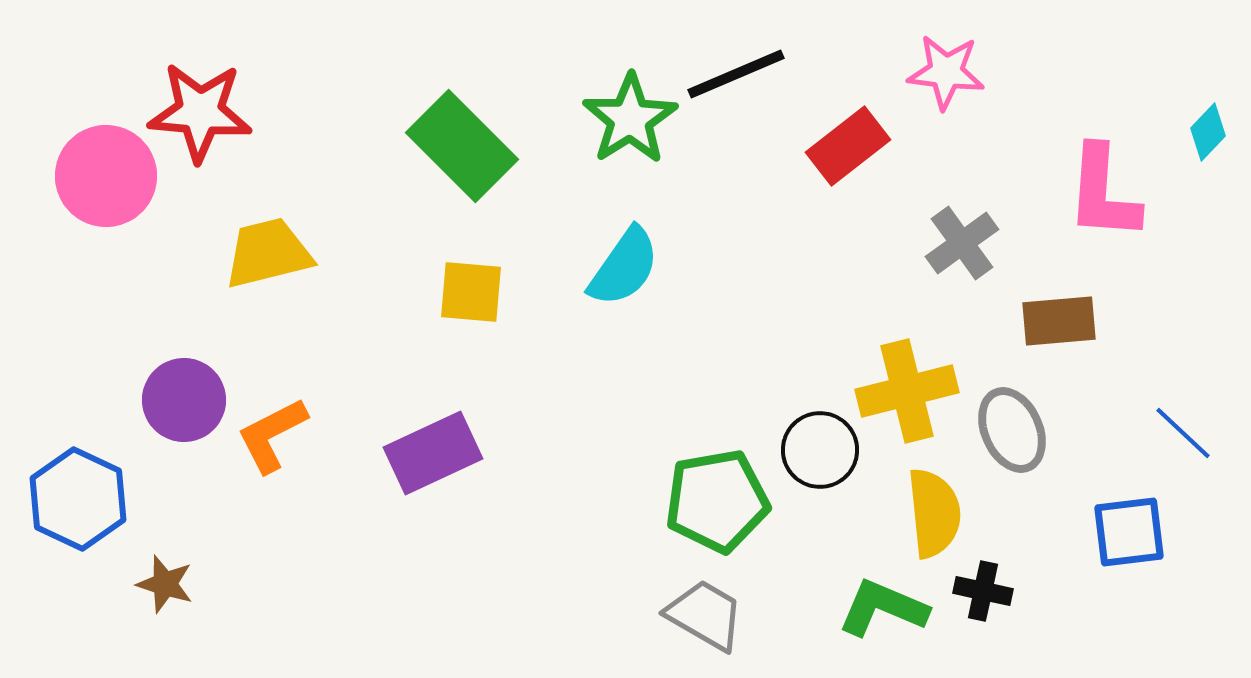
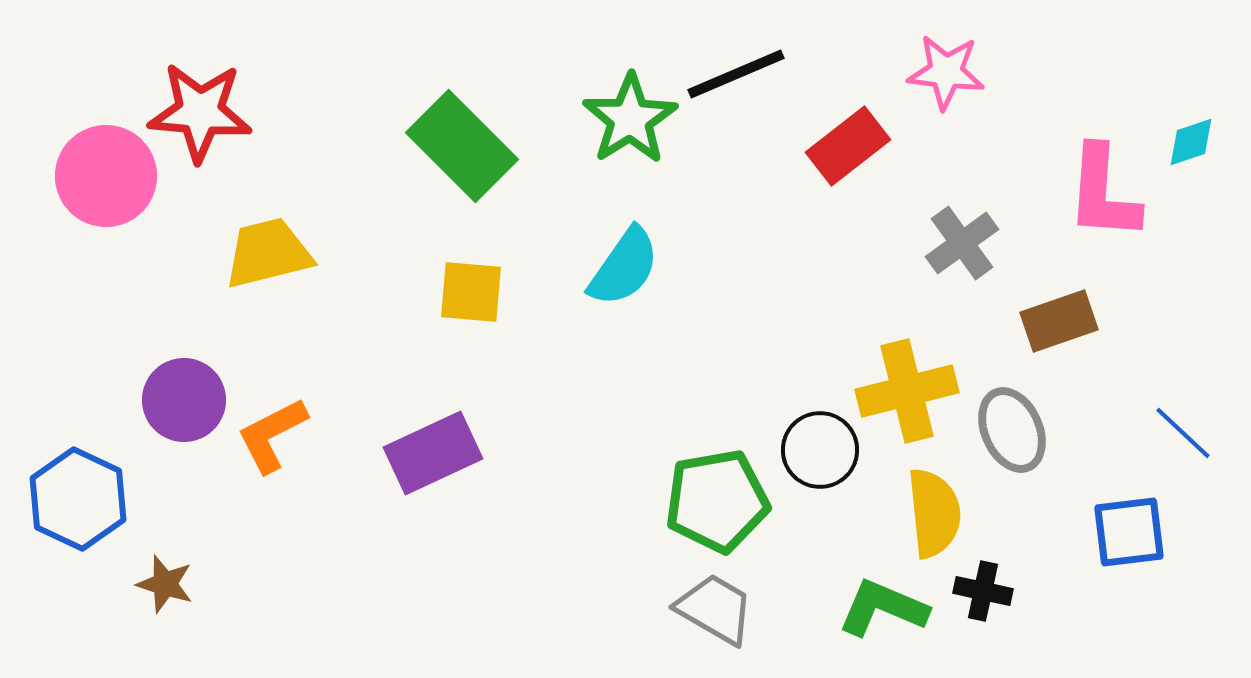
cyan diamond: moved 17 px left, 10 px down; rotated 28 degrees clockwise
brown rectangle: rotated 14 degrees counterclockwise
gray trapezoid: moved 10 px right, 6 px up
